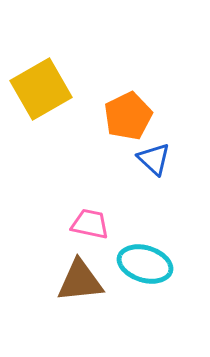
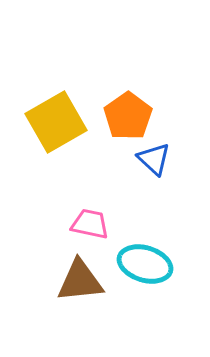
yellow square: moved 15 px right, 33 px down
orange pentagon: rotated 9 degrees counterclockwise
